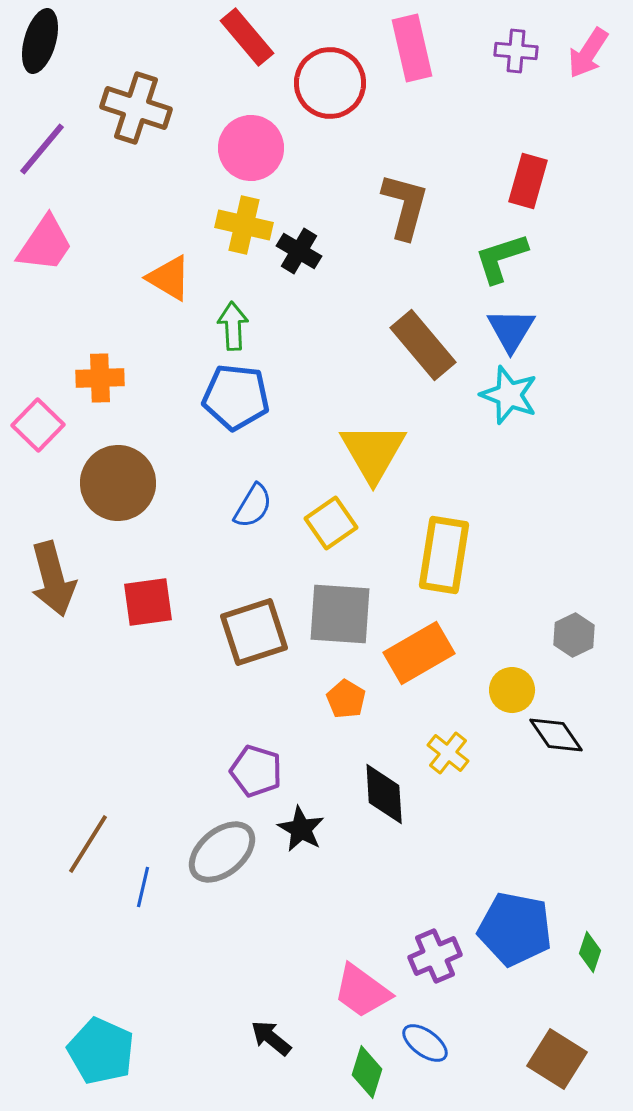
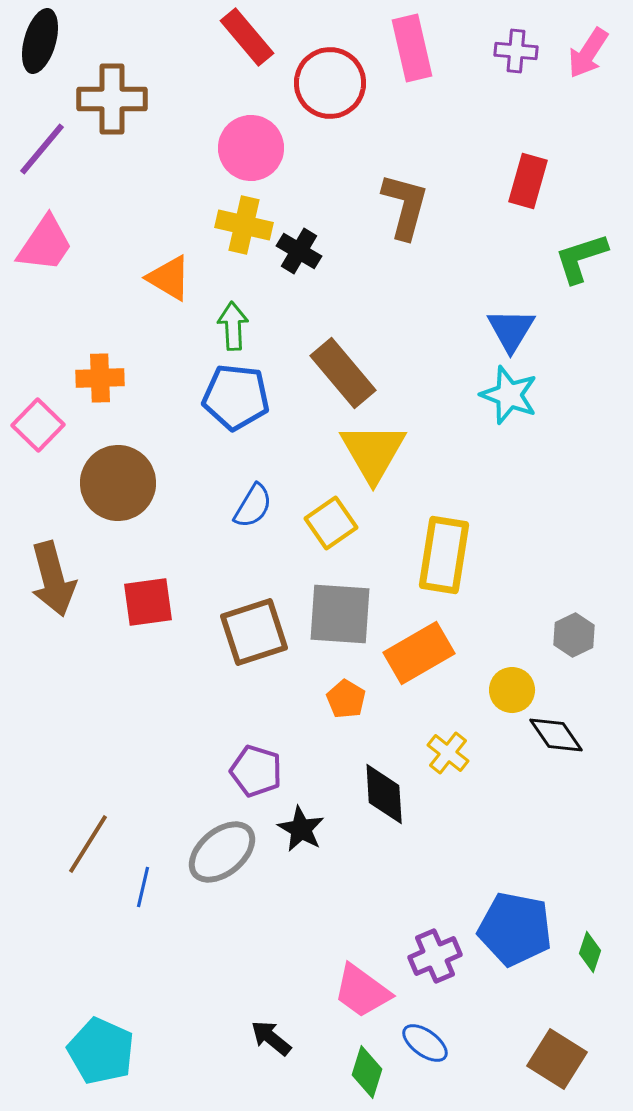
brown cross at (136, 108): moved 24 px left, 9 px up; rotated 18 degrees counterclockwise
green L-shape at (501, 258): moved 80 px right
brown rectangle at (423, 345): moved 80 px left, 28 px down
